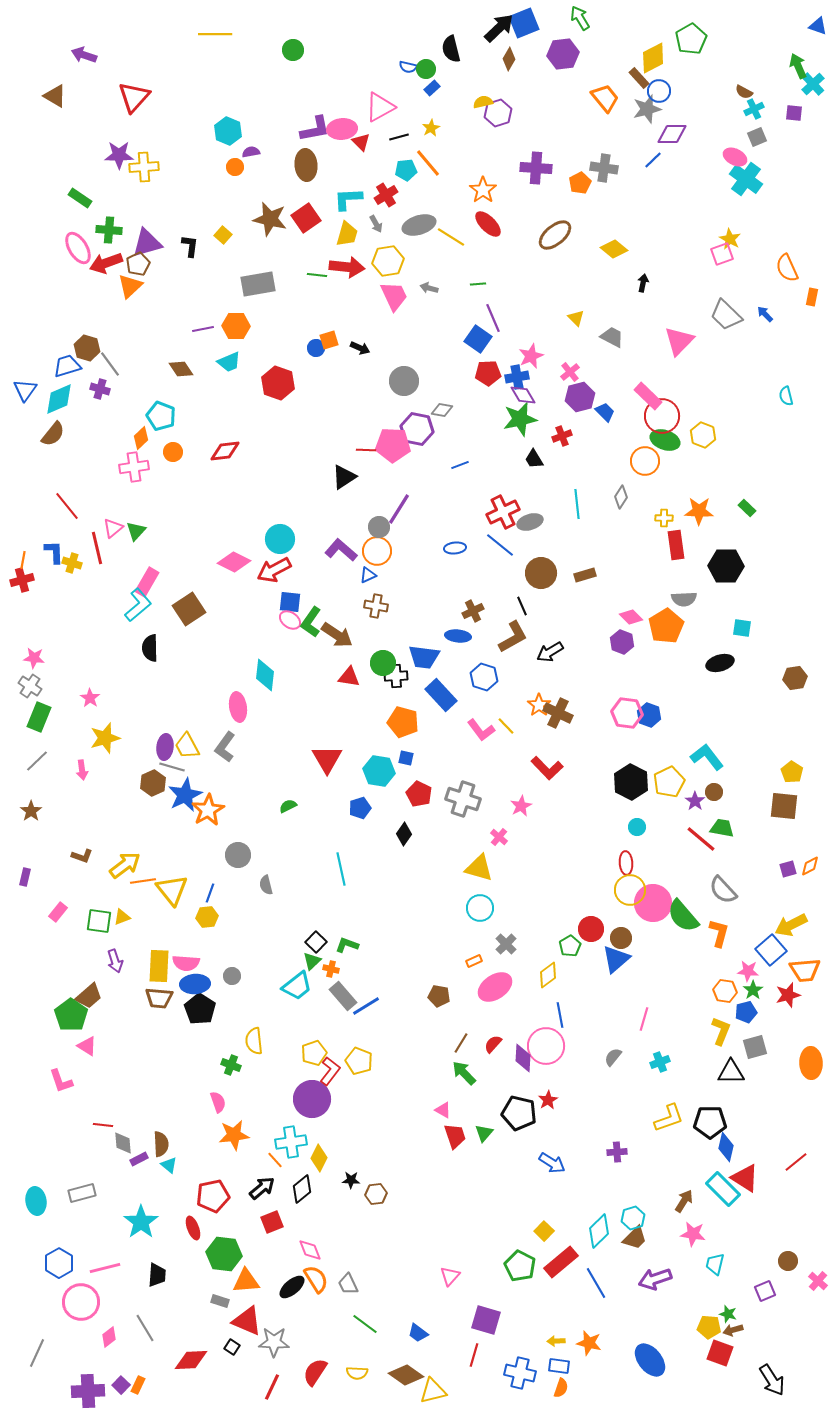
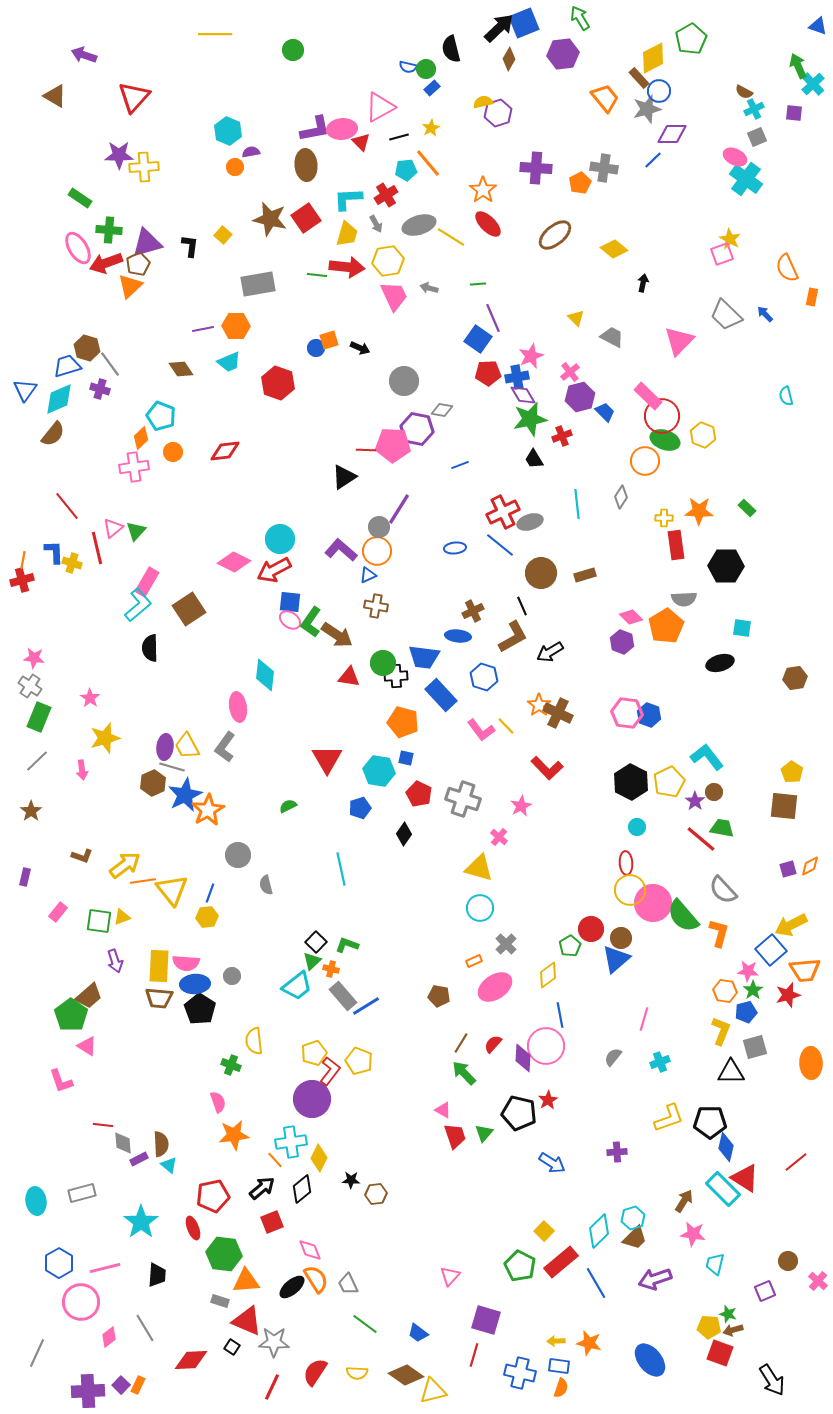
green star at (520, 419): moved 10 px right
